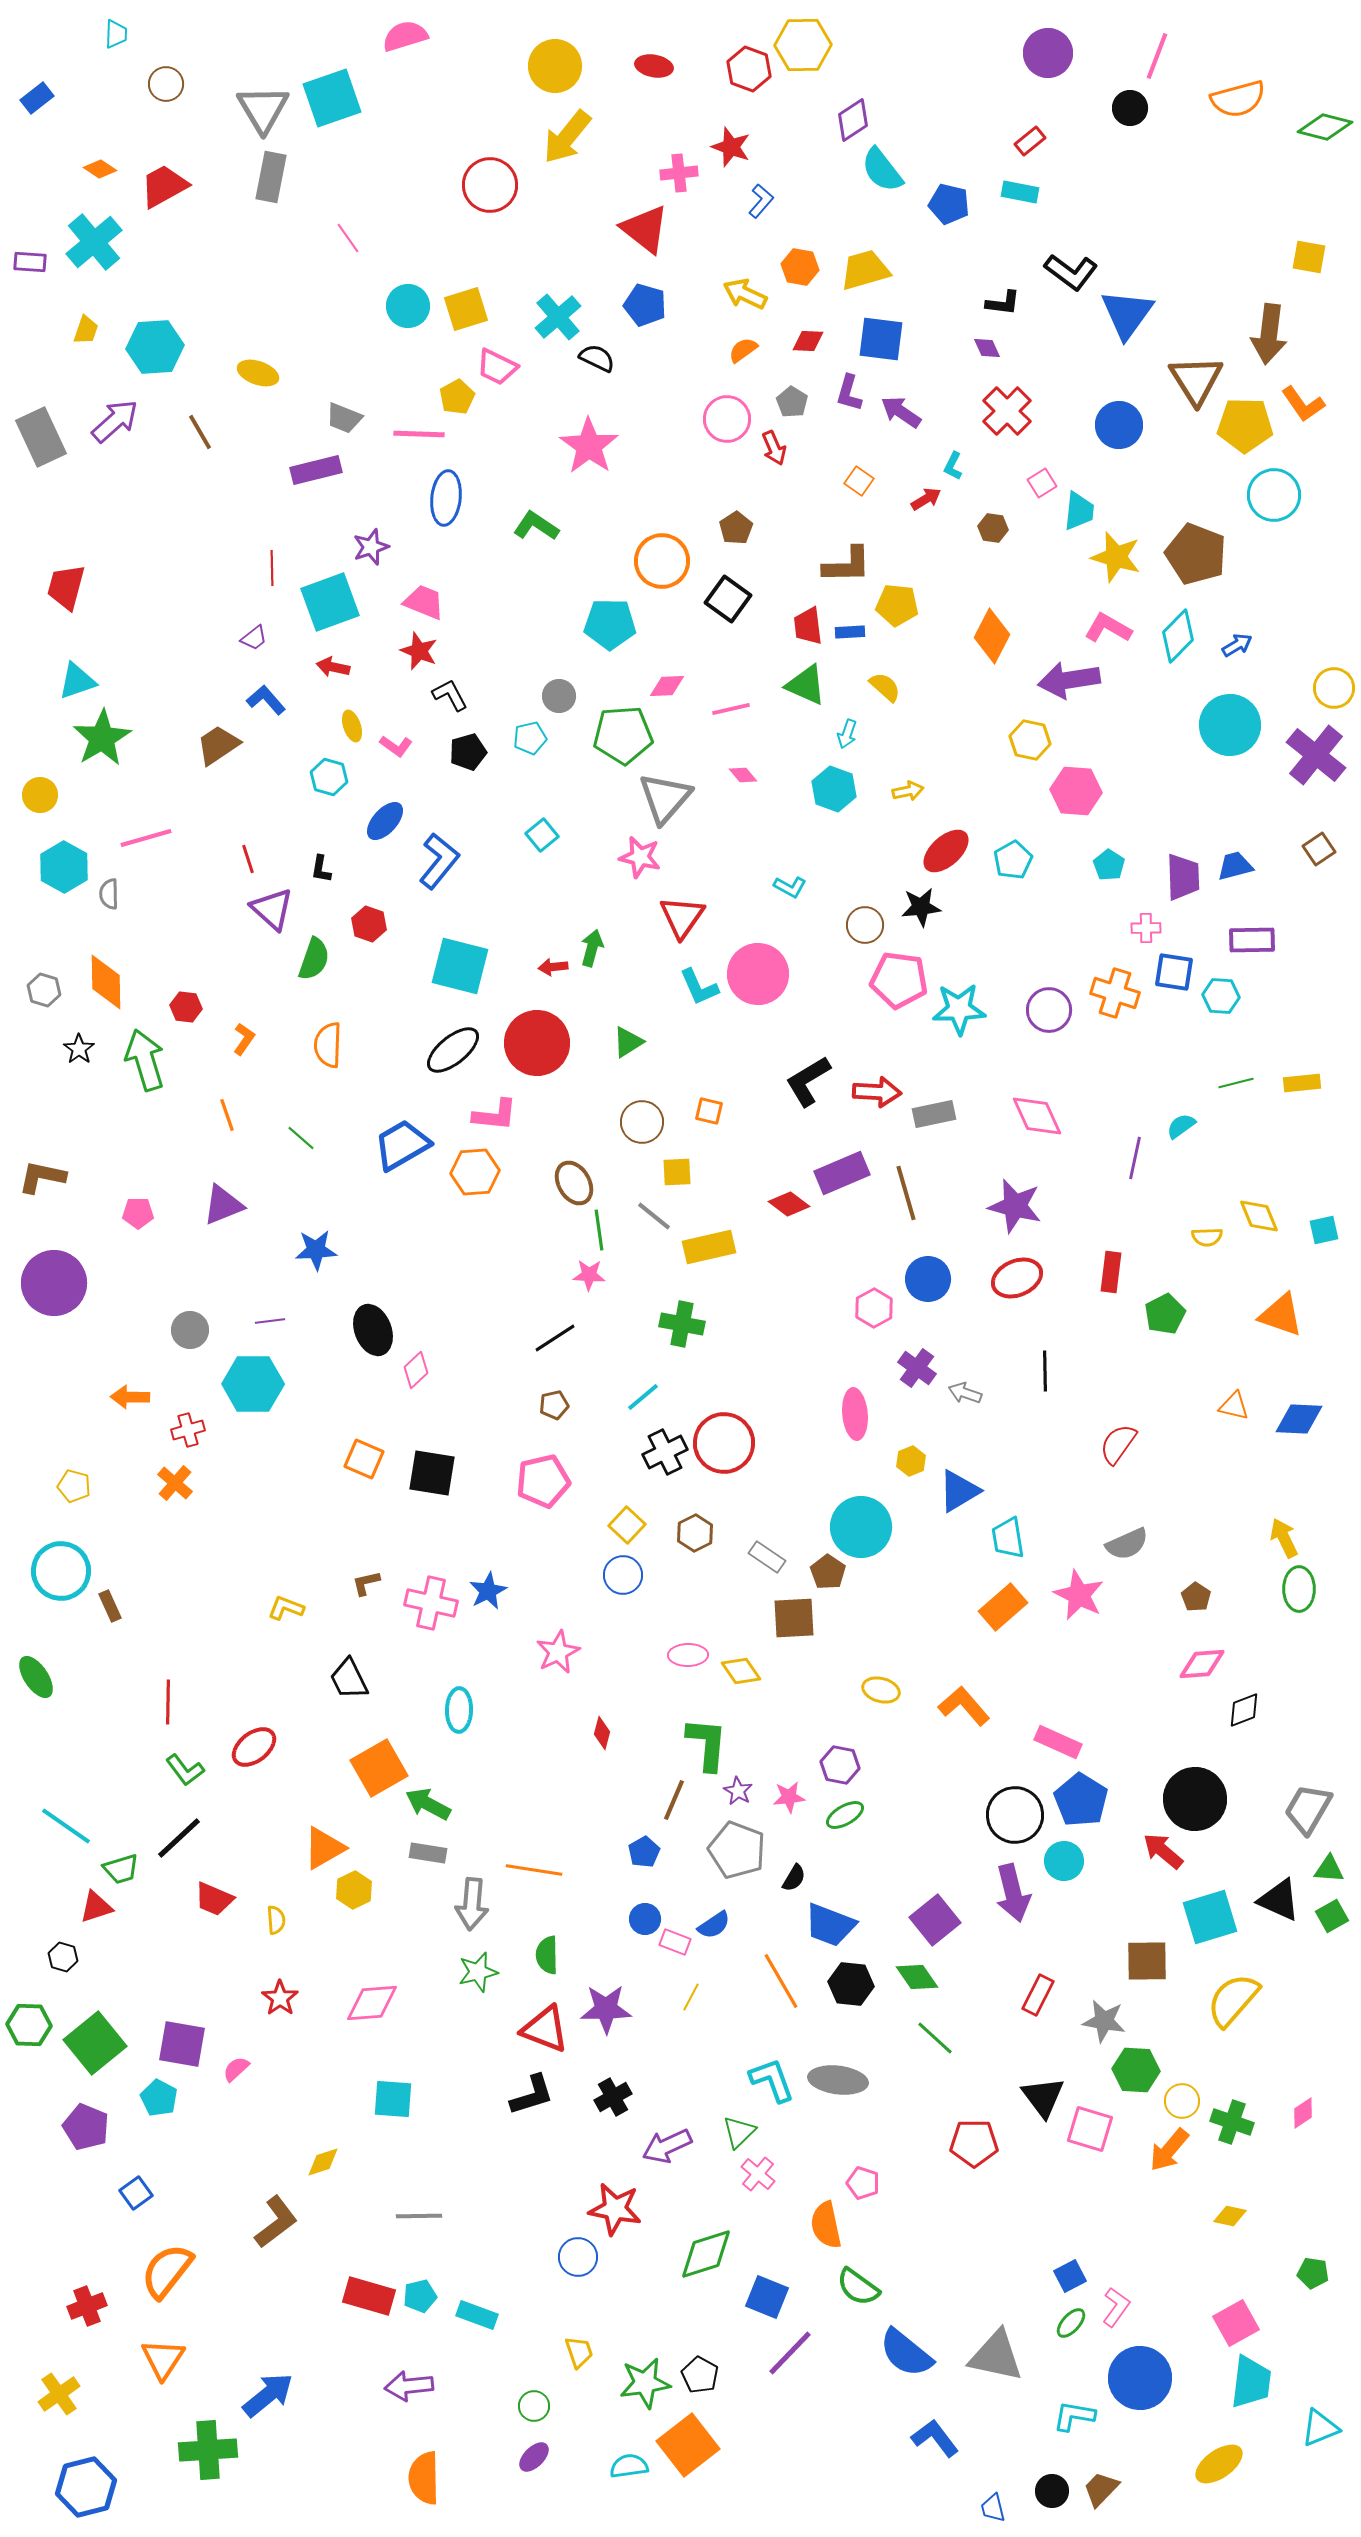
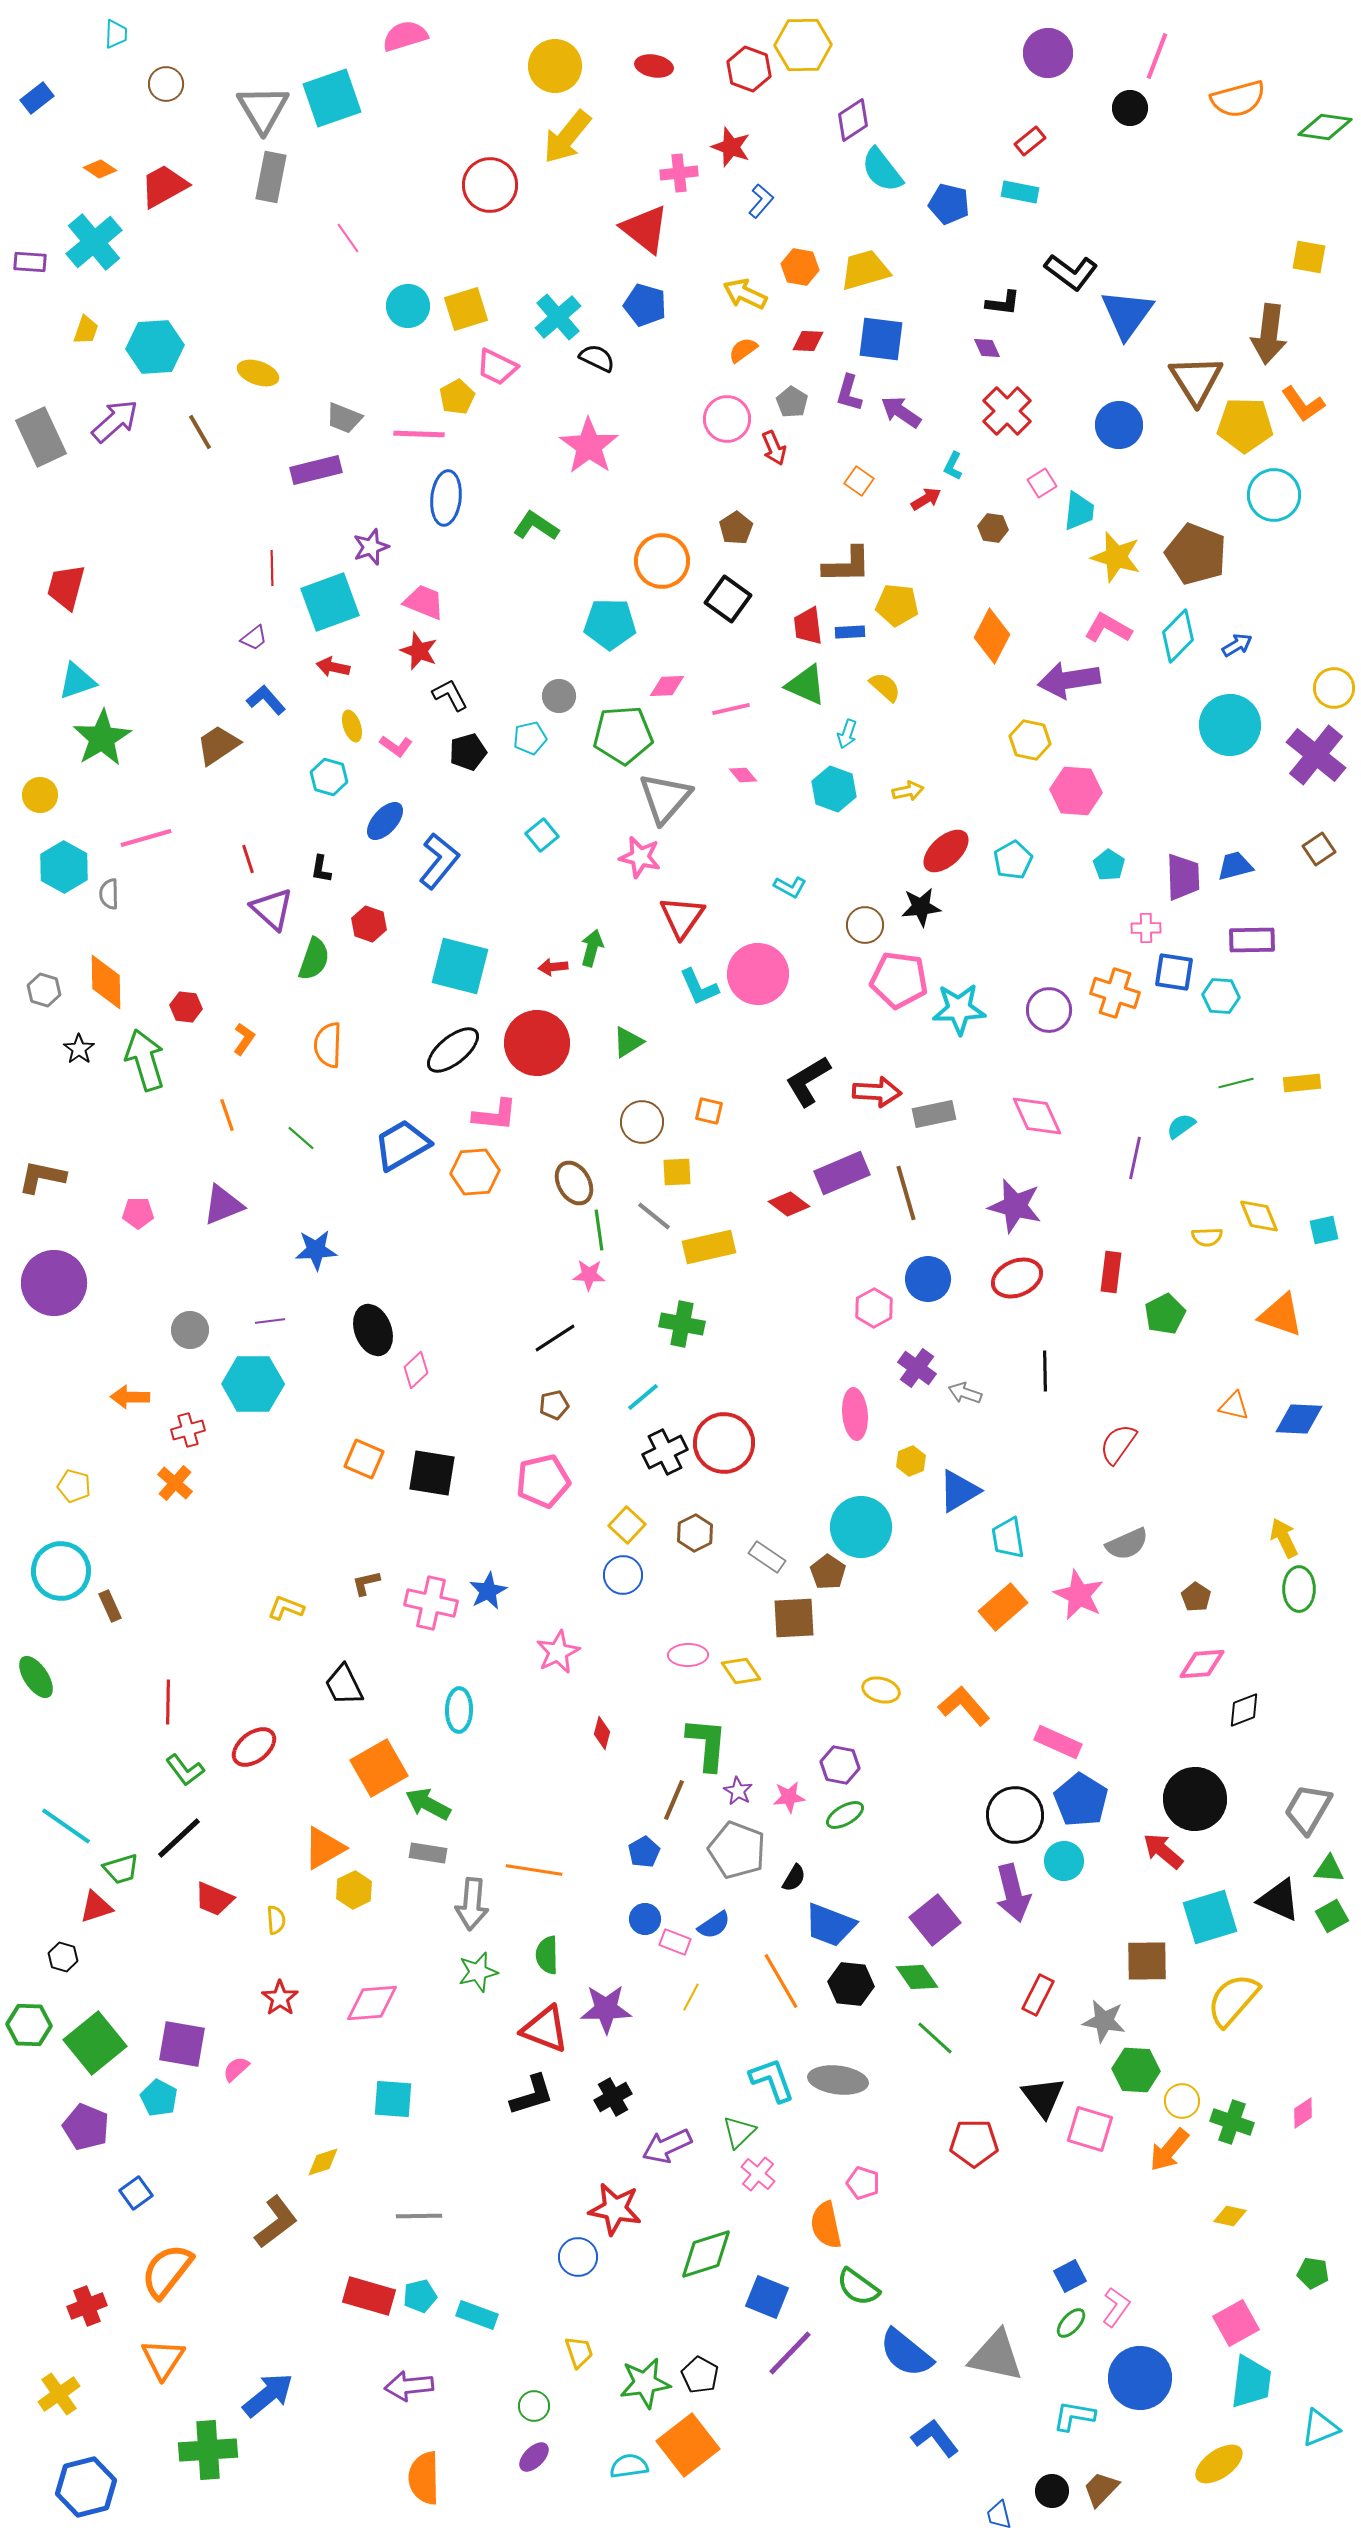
green diamond at (1325, 127): rotated 6 degrees counterclockwise
black trapezoid at (349, 1679): moved 5 px left, 6 px down
blue trapezoid at (993, 2508): moved 6 px right, 7 px down
